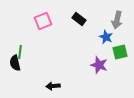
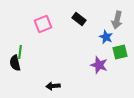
pink square: moved 3 px down
